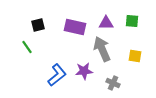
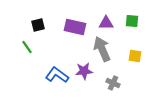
blue L-shape: rotated 105 degrees counterclockwise
